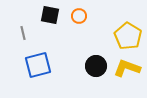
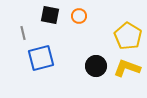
blue square: moved 3 px right, 7 px up
